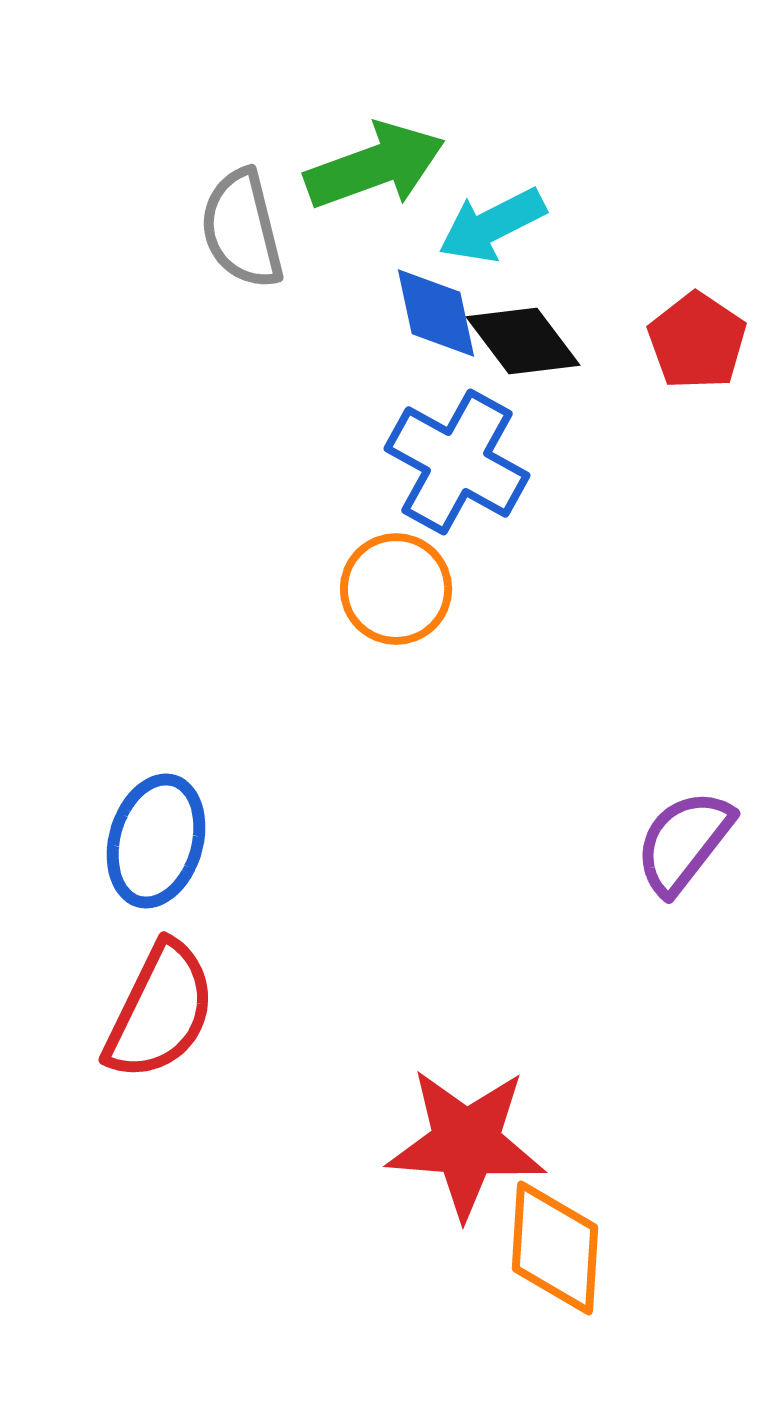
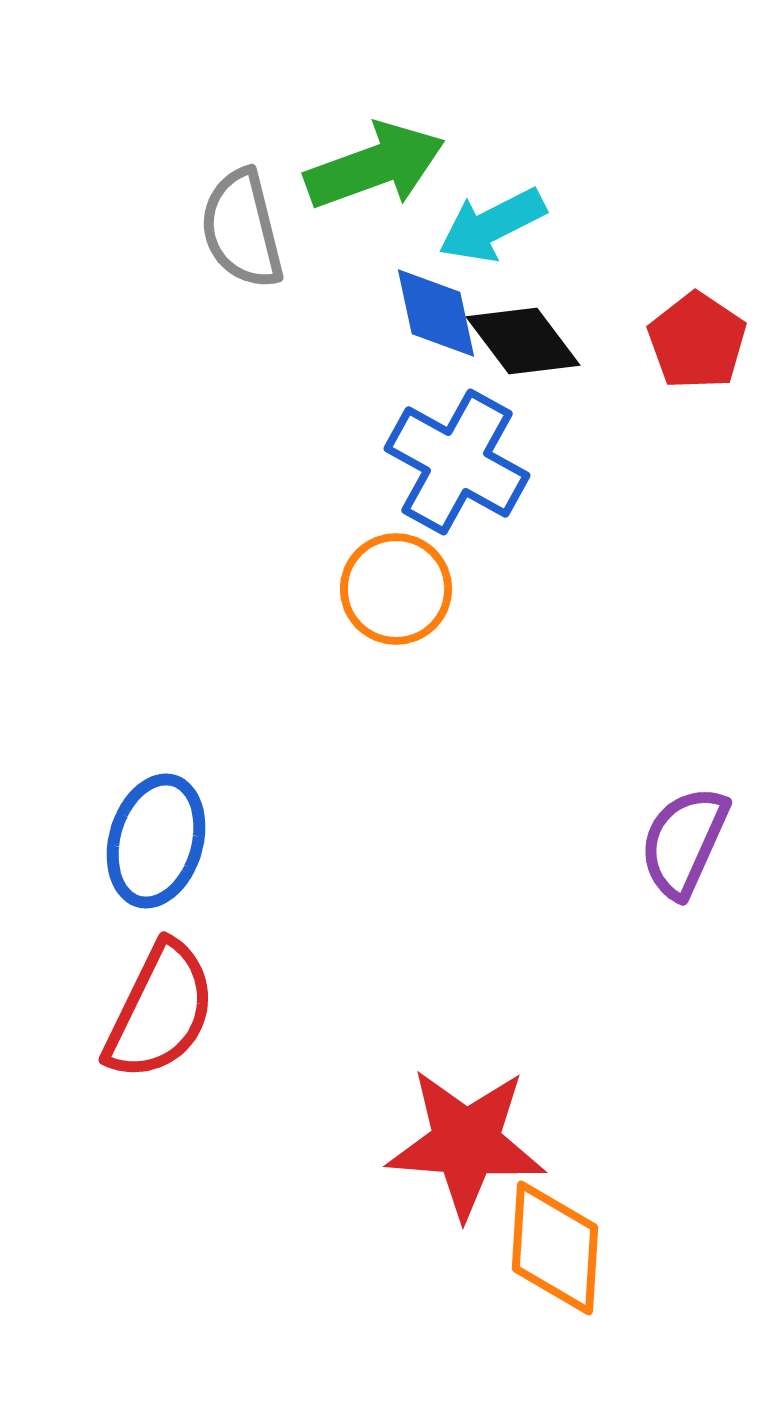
purple semicircle: rotated 14 degrees counterclockwise
